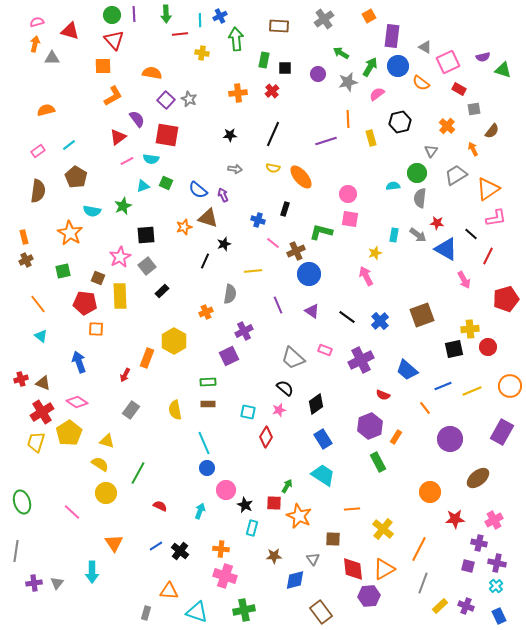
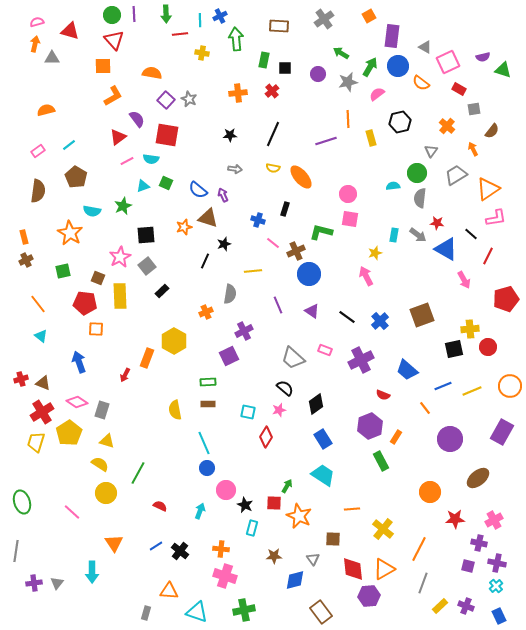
gray rectangle at (131, 410): moved 29 px left; rotated 18 degrees counterclockwise
green rectangle at (378, 462): moved 3 px right, 1 px up
